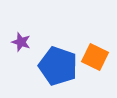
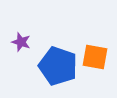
orange square: rotated 16 degrees counterclockwise
